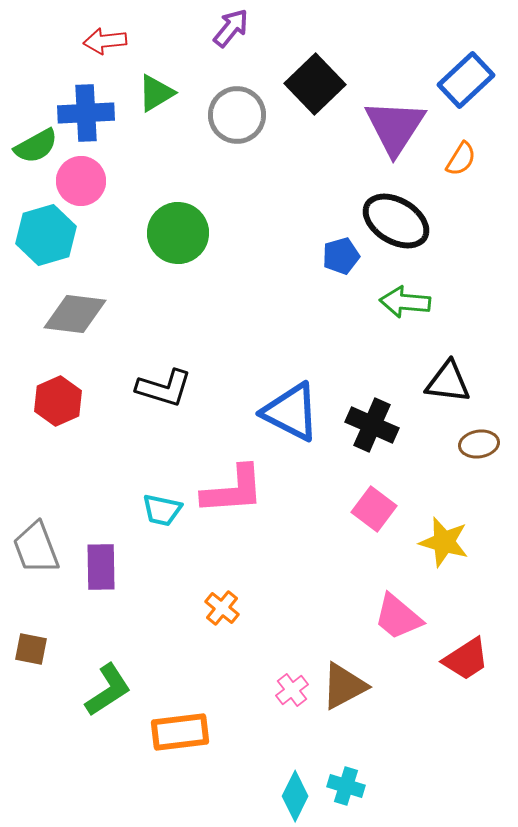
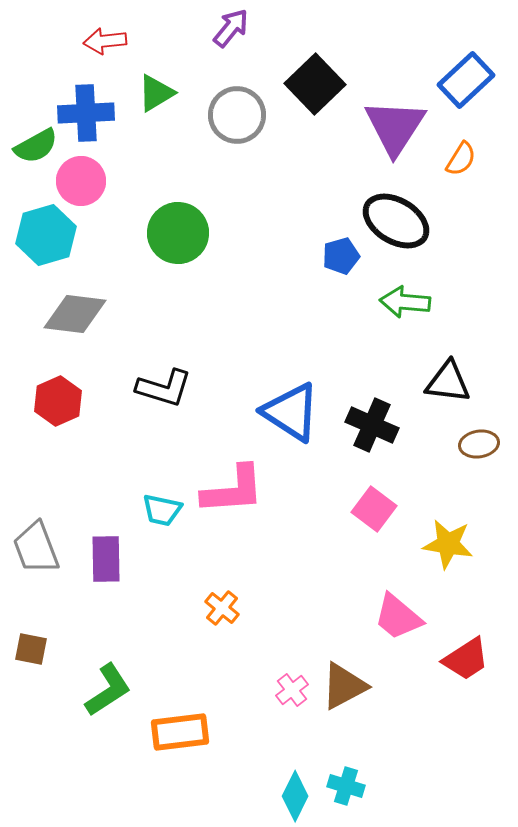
blue triangle: rotated 6 degrees clockwise
yellow star: moved 4 px right, 2 px down; rotated 6 degrees counterclockwise
purple rectangle: moved 5 px right, 8 px up
